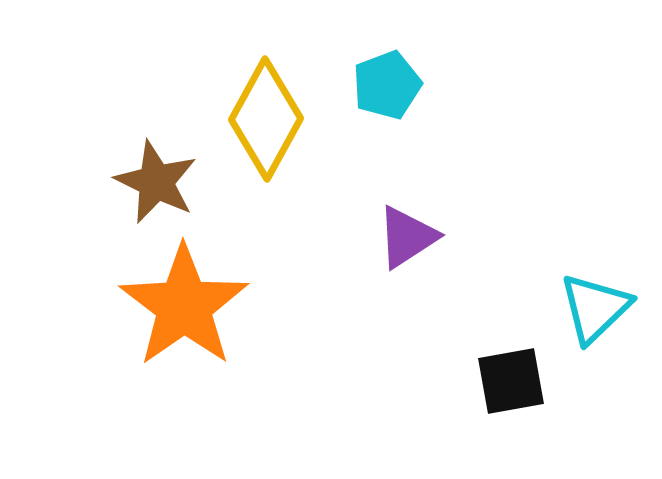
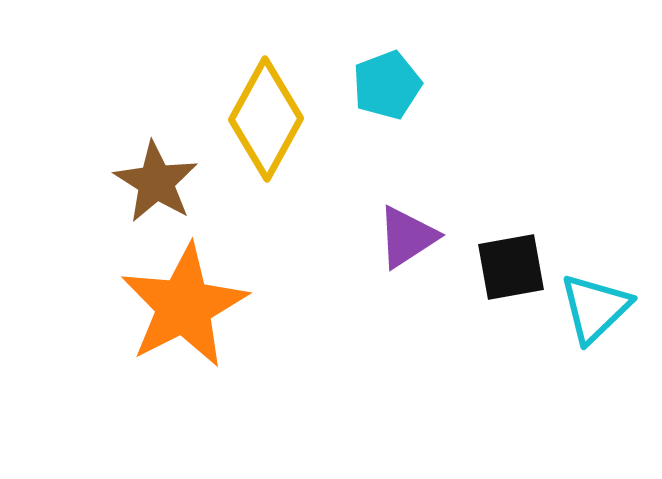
brown star: rotated 6 degrees clockwise
orange star: rotated 8 degrees clockwise
black square: moved 114 px up
